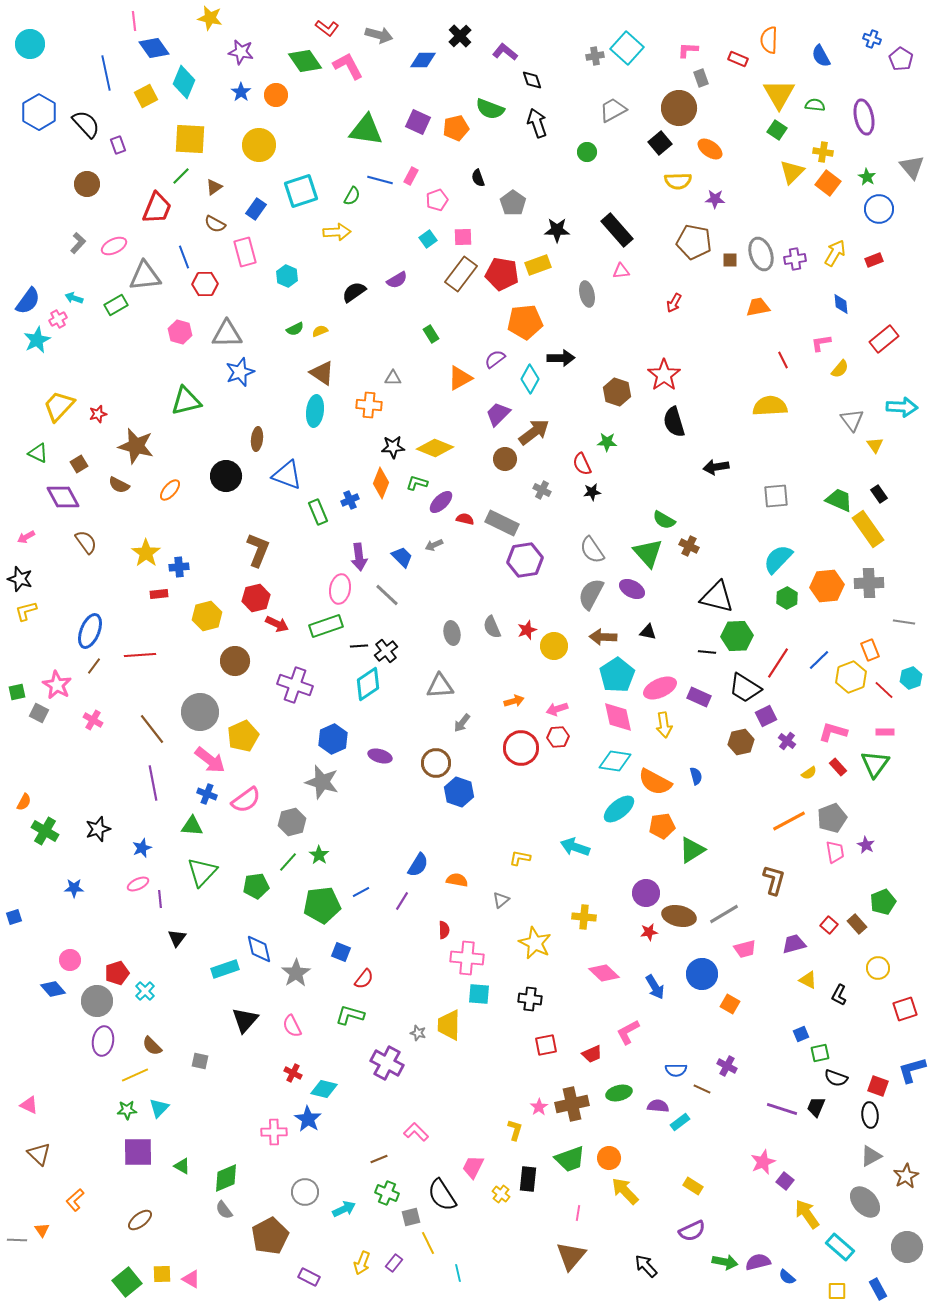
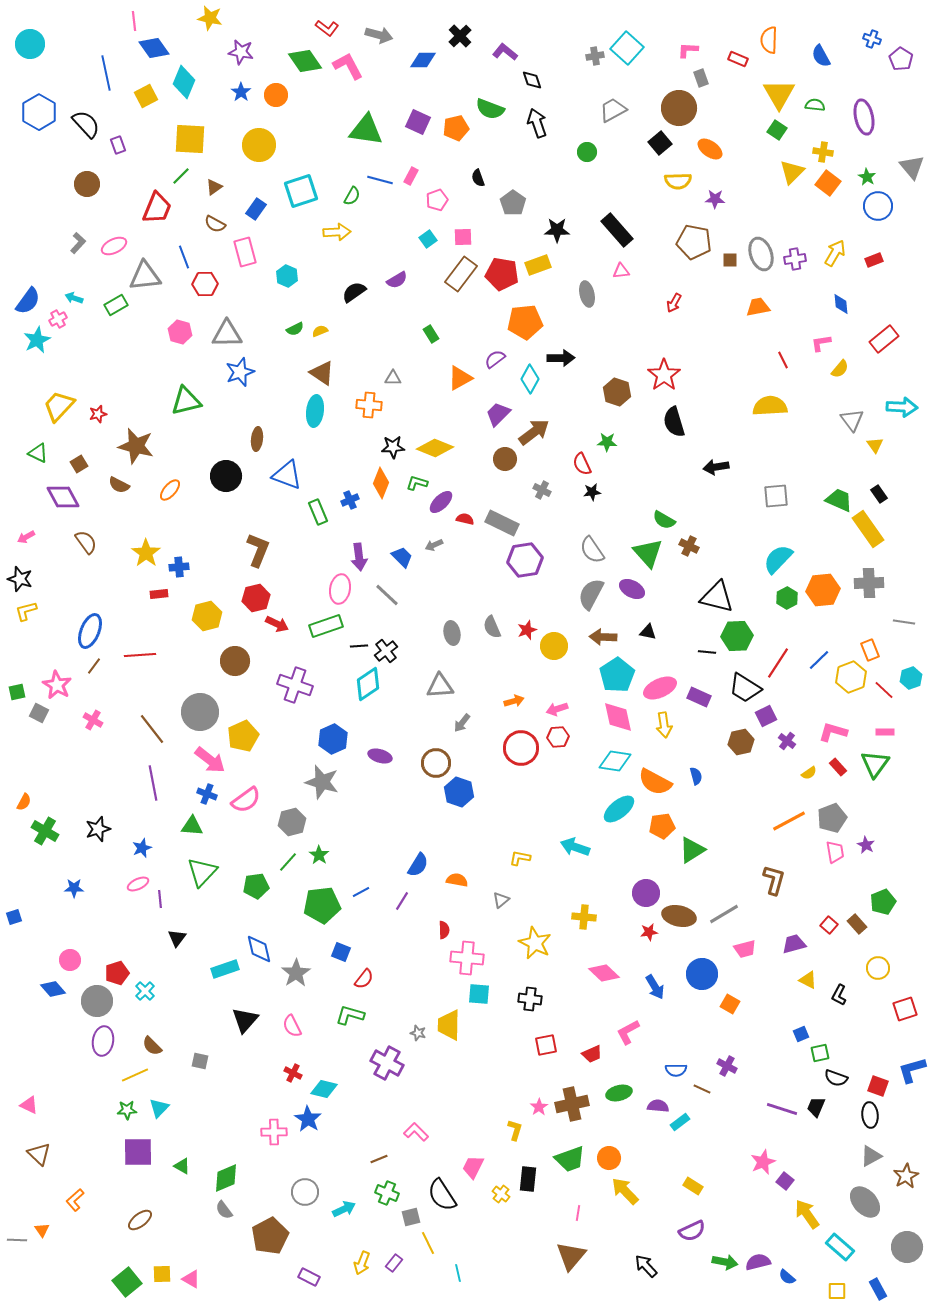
blue circle at (879, 209): moved 1 px left, 3 px up
orange hexagon at (827, 586): moved 4 px left, 4 px down
